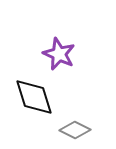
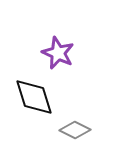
purple star: moved 1 px left, 1 px up
